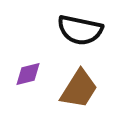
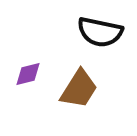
black semicircle: moved 20 px right, 2 px down
